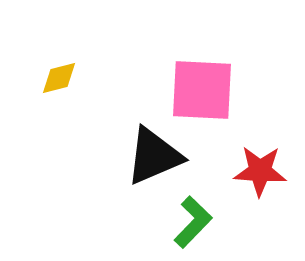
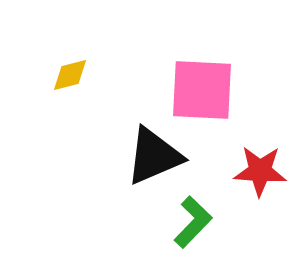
yellow diamond: moved 11 px right, 3 px up
